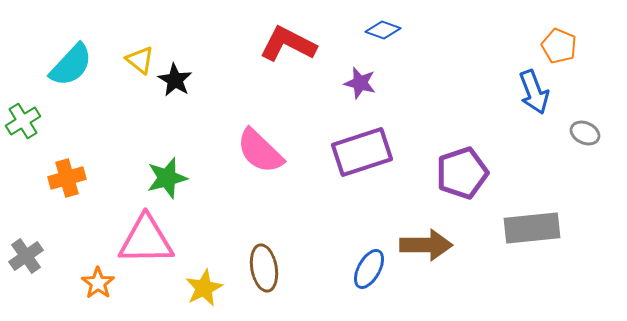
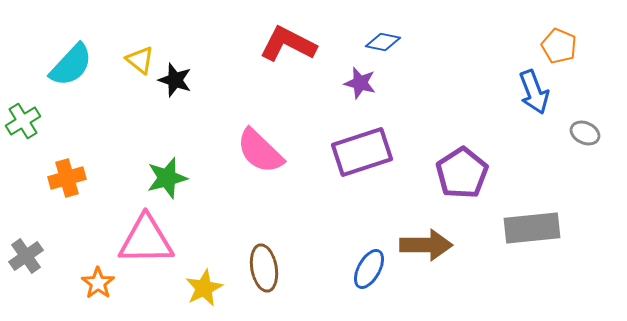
blue diamond: moved 12 px down; rotated 8 degrees counterclockwise
black star: rotated 12 degrees counterclockwise
purple pentagon: rotated 15 degrees counterclockwise
